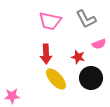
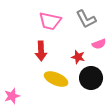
red arrow: moved 5 px left, 3 px up
yellow ellipse: rotated 25 degrees counterclockwise
pink star: rotated 14 degrees counterclockwise
